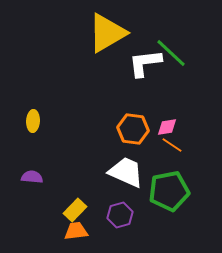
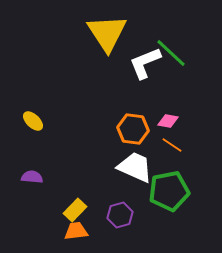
yellow triangle: rotated 33 degrees counterclockwise
white L-shape: rotated 15 degrees counterclockwise
yellow ellipse: rotated 50 degrees counterclockwise
pink diamond: moved 1 px right, 6 px up; rotated 20 degrees clockwise
white trapezoid: moved 9 px right, 5 px up
